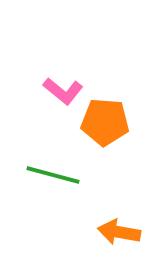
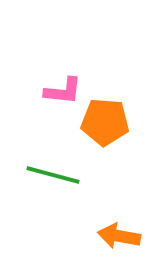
pink L-shape: rotated 33 degrees counterclockwise
orange arrow: moved 4 px down
